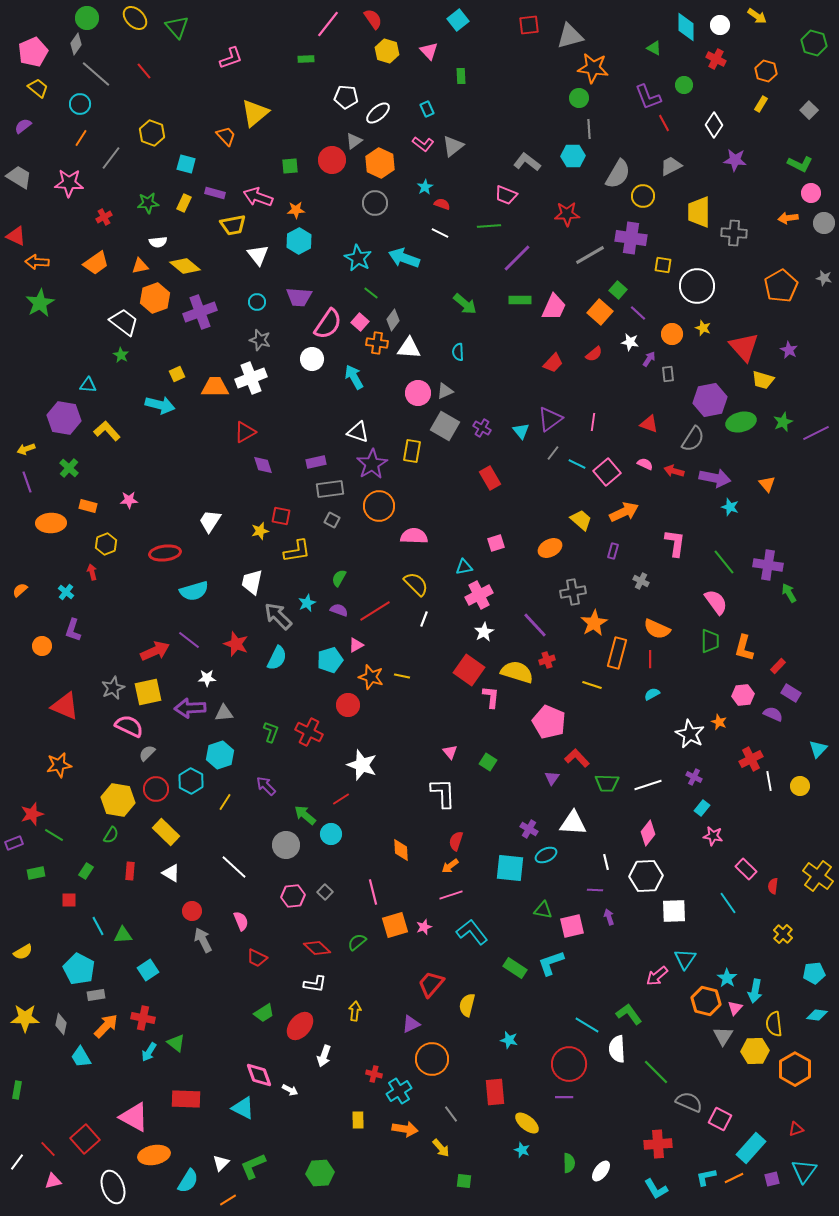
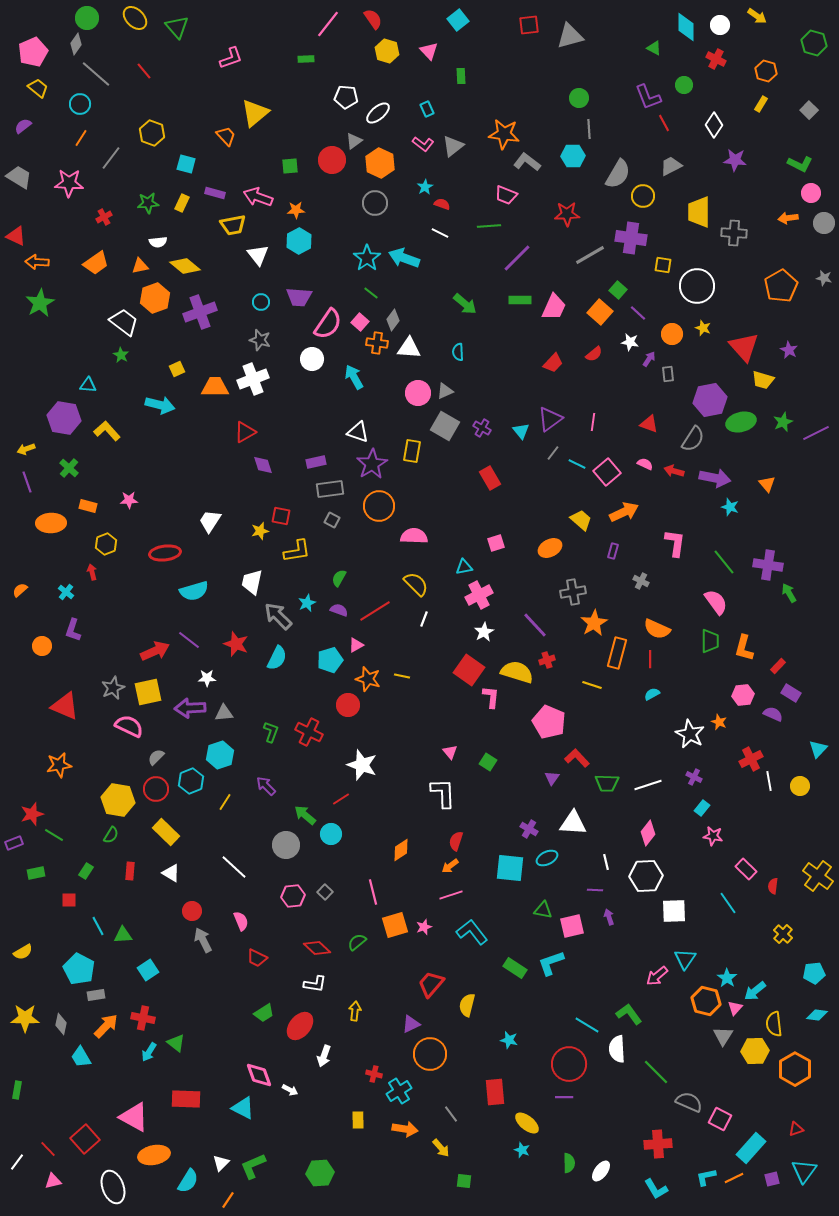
orange star at (593, 68): moved 89 px left, 66 px down
yellow rectangle at (184, 203): moved 2 px left
cyan star at (358, 258): moved 9 px right; rotated 8 degrees clockwise
cyan circle at (257, 302): moved 4 px right
yellow square at (177, 374): moved 5 px up
white cross at (251, 378): moved 2 px right, 1 px down
orange star at (371, 677): moved 3 px left, 2 px down
gray semicircle at (147, 753): moved 9 px right, 4 px down
cyan hexagon at (191, 781): rotated 10 degrees clockwise
orange diamond at (401, 850): rotated 60 degrees clockwise
cyan ellipse at (546, 855): moved 1 px right, 3 px down
cyan arrow at (755, 991): rotated 40 degrees clockwise
orange circle at (432, 1059): moved 2 px left, 5 px up
orange line at (228, 1200): rotated 24 degrees counterclockwise
